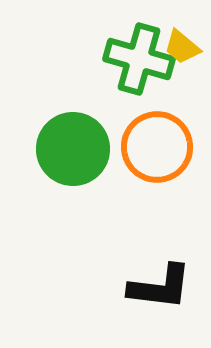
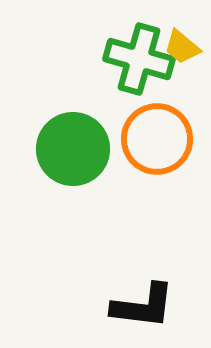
orange circle: moved 8 px up
black L-shape: moved 17 px left, 19 px down
